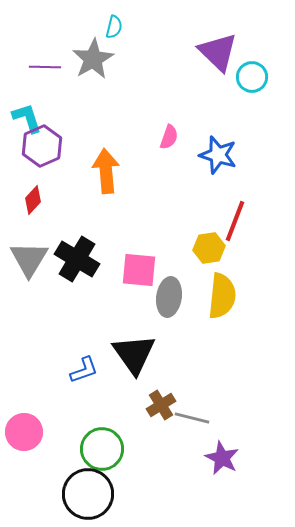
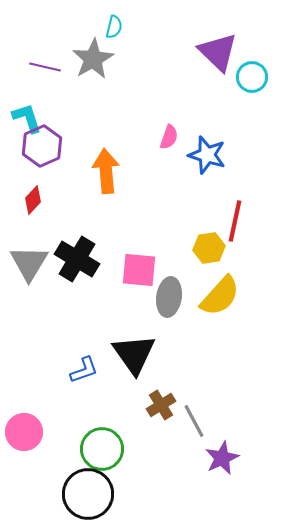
purple line: rotated 12 degrees clockwise
blue star: moved 11 px left
red line: rotated 9 degrees counterclockwise
gray triangle: moved 4 px down
yellow semicircle: moved 2 px left; rotated 36 degrees clockwise
gray line: moved 2 px right, 3 px down; rotated 48 degrees clockwise
purple star: rotated 20 degrees clockwise
